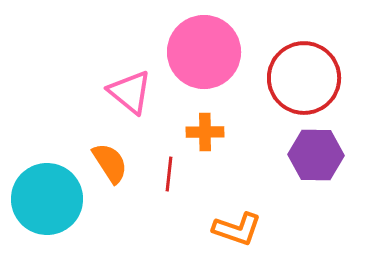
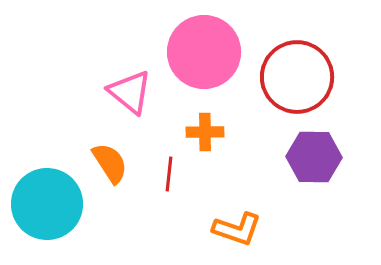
red circle: moved 7 px left, 1 px up
purple hexagon: moved 2 px left, 2 px down
cyan circle: moved 5 px down
